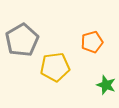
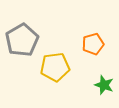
orange pentagon: moved 1 px right, 2 px down
green star: moved 2 px left
